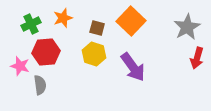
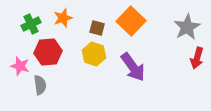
red hexagon: moved 2 px right
